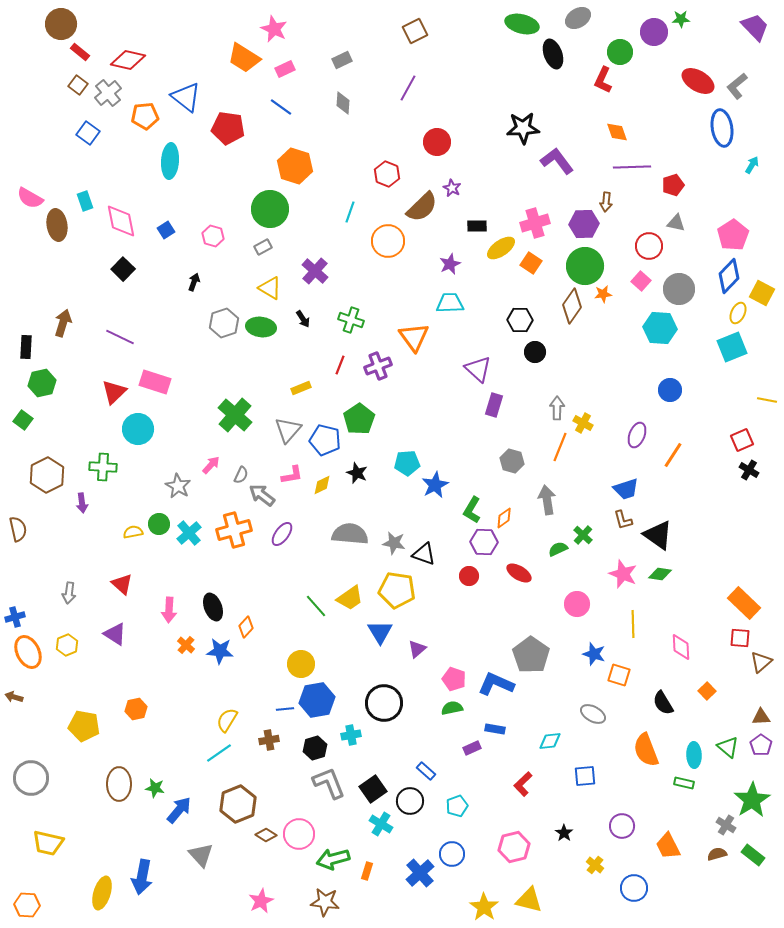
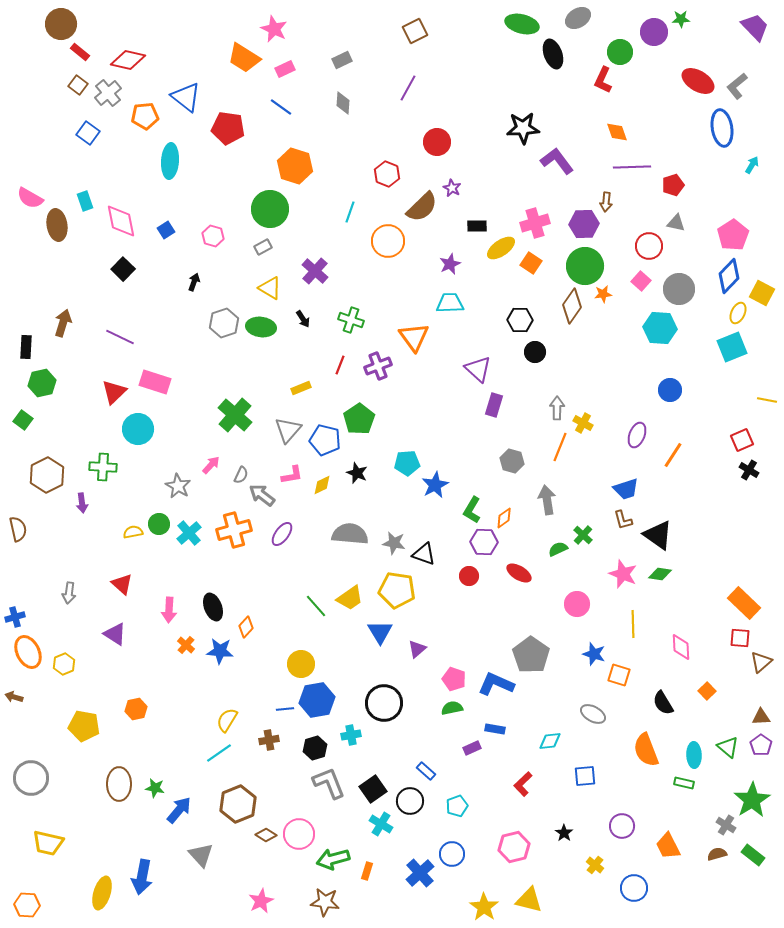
yellow hexagon at (67, 645): moved 3 px left, 19 px down
